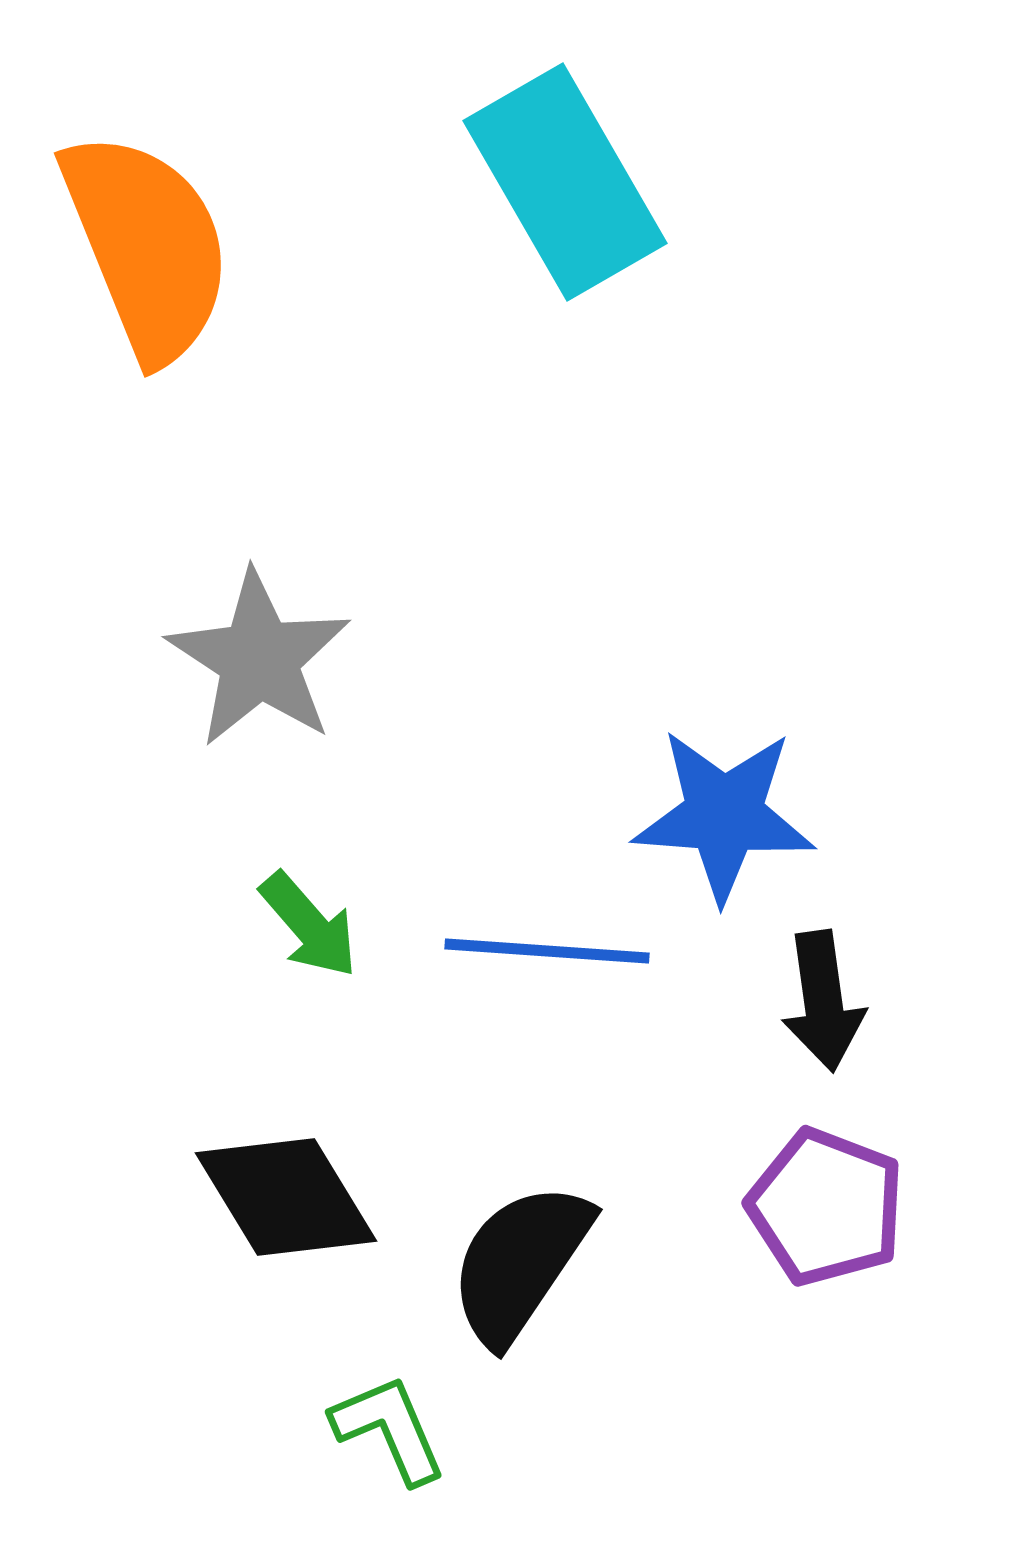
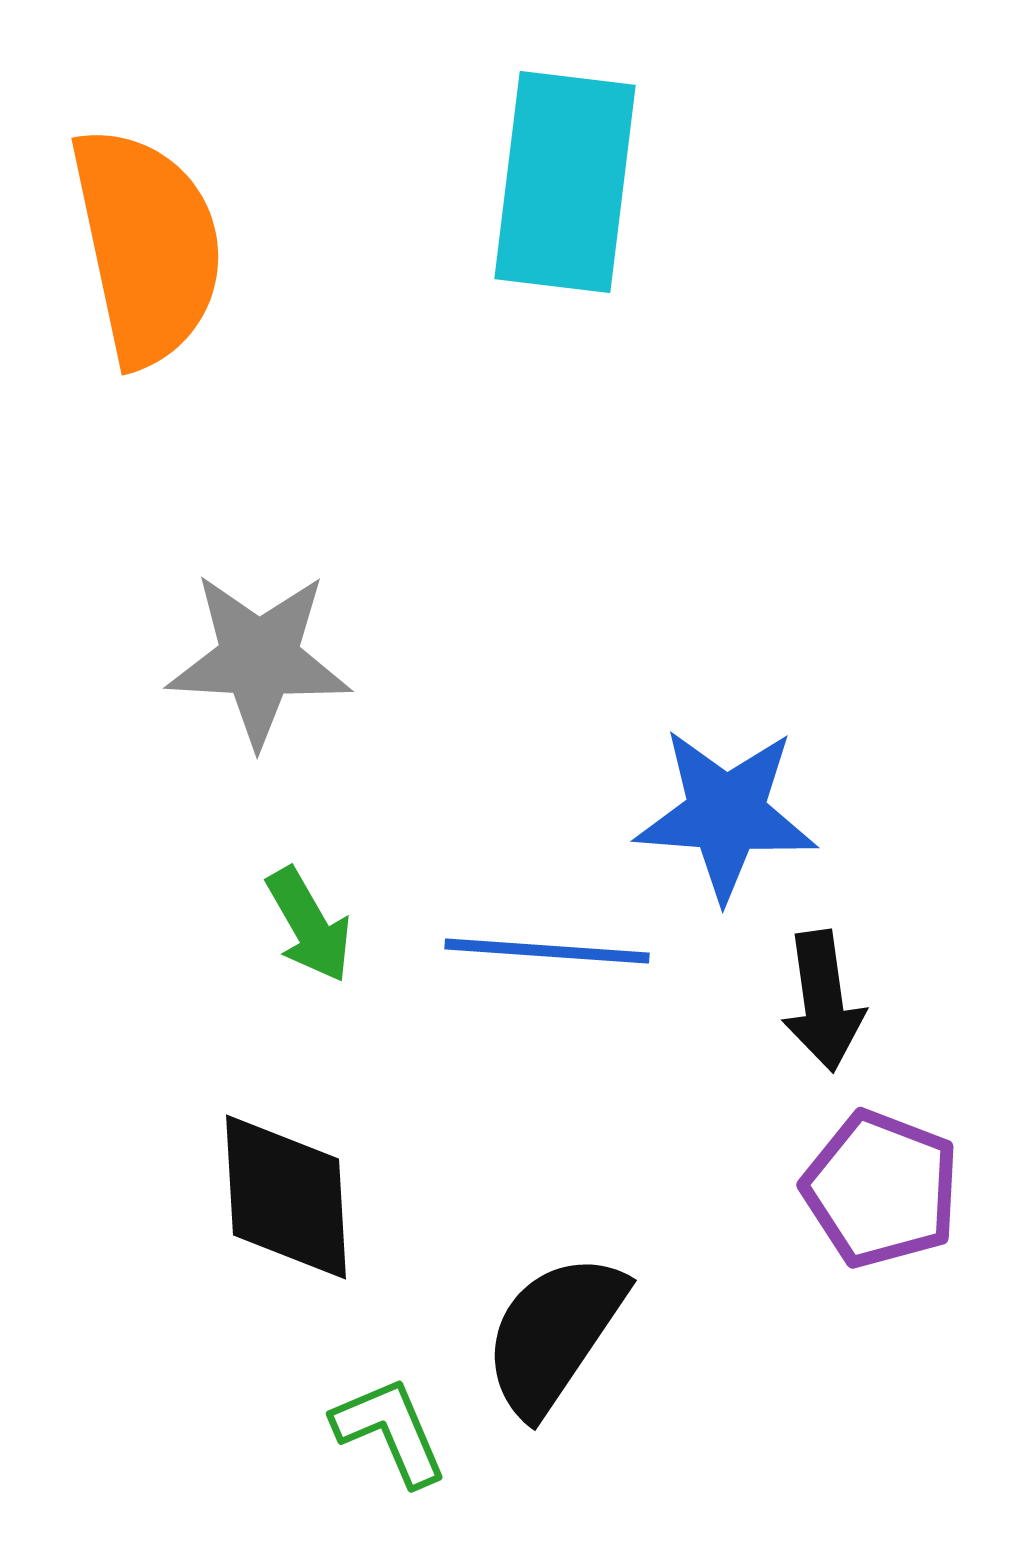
cyan rectangle: rotated 37 degrees clockwise
orange semicircle: rotated 10 degrees clockwise
gray star: rotated 30 degrees counterclockwise
blue star: moved 2 px right, 1 px up
green arrow: rotated 11 degrees clockwise
black diamond: rotated 28 degrees clockwise
purple pentagon: moved 55 px right, 18 px up
black semicircle: moved 34 px right, 71 px down
green L-shape: moved 1 px right, 2 px down
